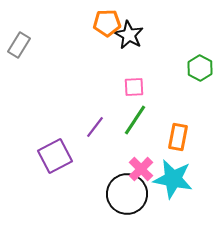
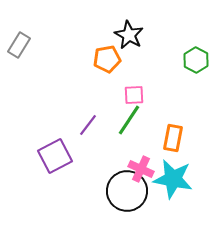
orange pentagon: moved 36 px down; rotated 8 degrees counterclockwise
green hexagon: moved 4 px left, 8 px up
pink square: moved 8 px down
green line: moved 6 px left
purple line: moved 7 px left, 2 px up
orange rectangle: moved 5 px left, 1 px down
pink cross: rotated 20 degrees counterclockwise
black circle: moved 3 px up
